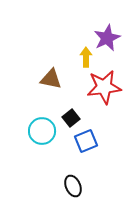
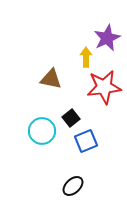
black ellipse: rotated 70 degrees clockwise
